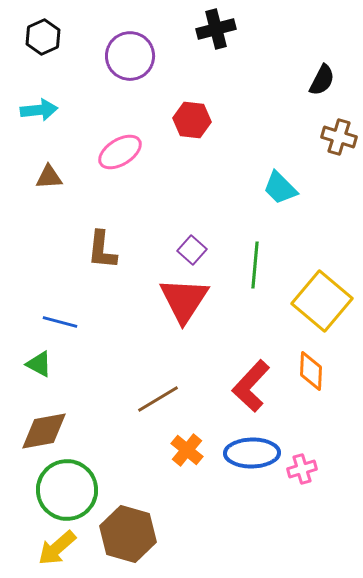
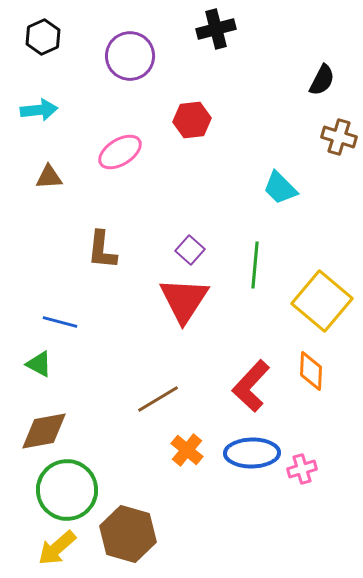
red hexagon: rotated 12 degrees counterclockwise
purple square: moved 2 px left
